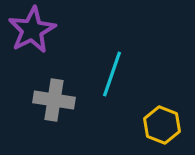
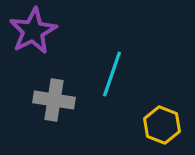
purple star: moved 1 px right, 1 px down
